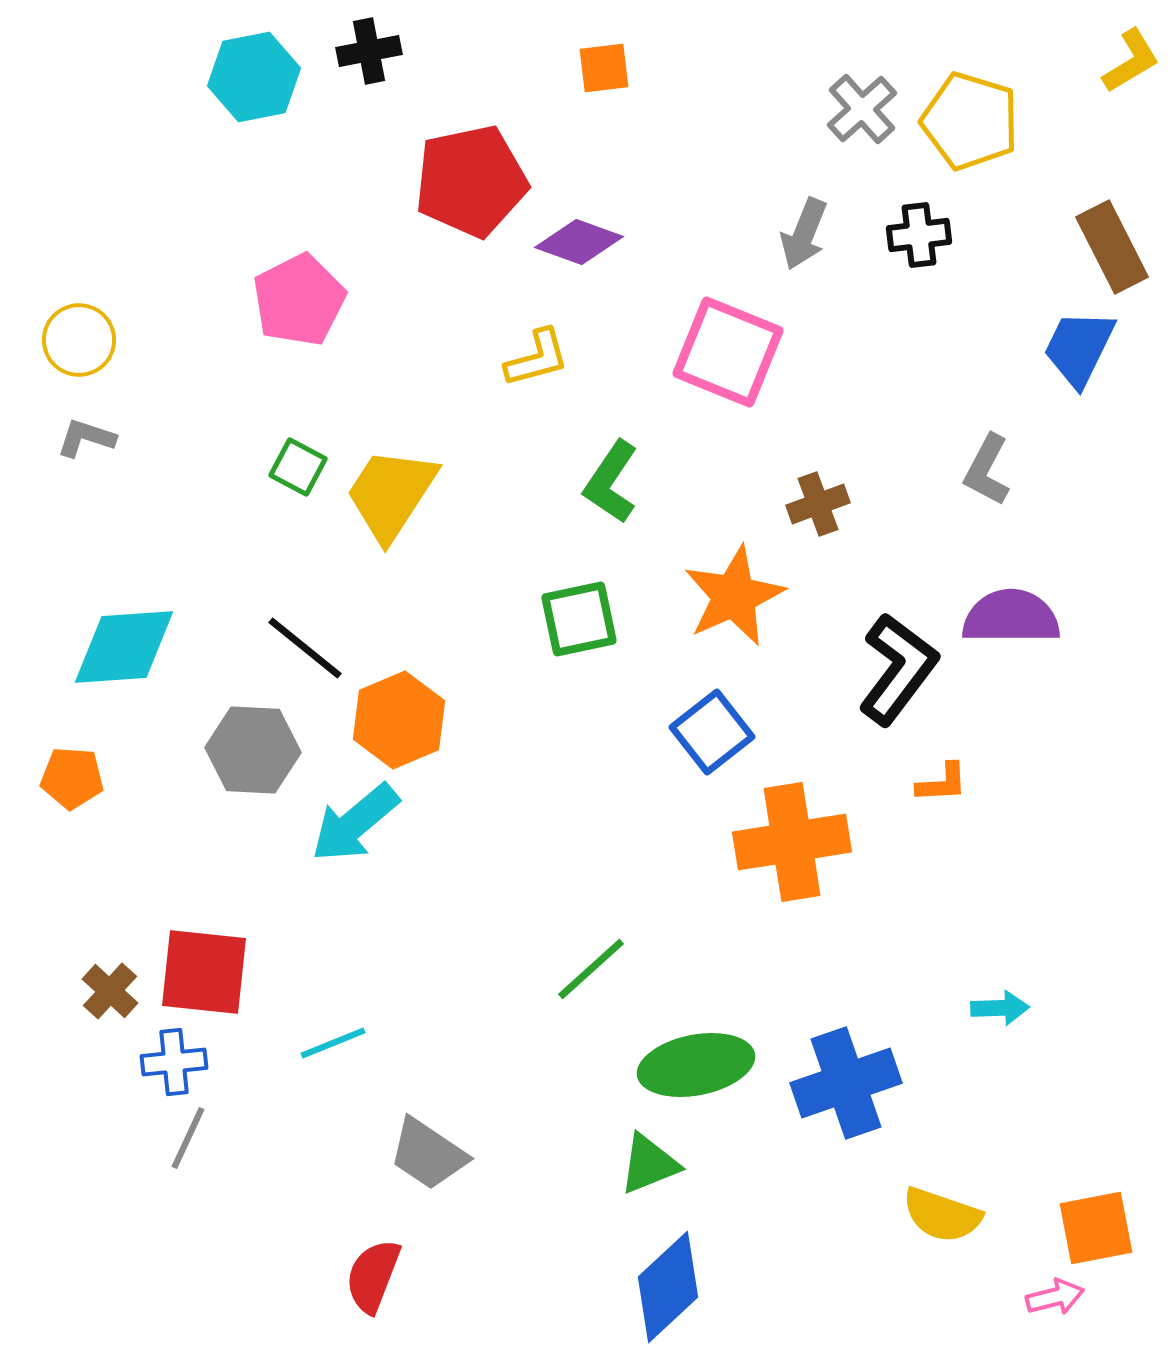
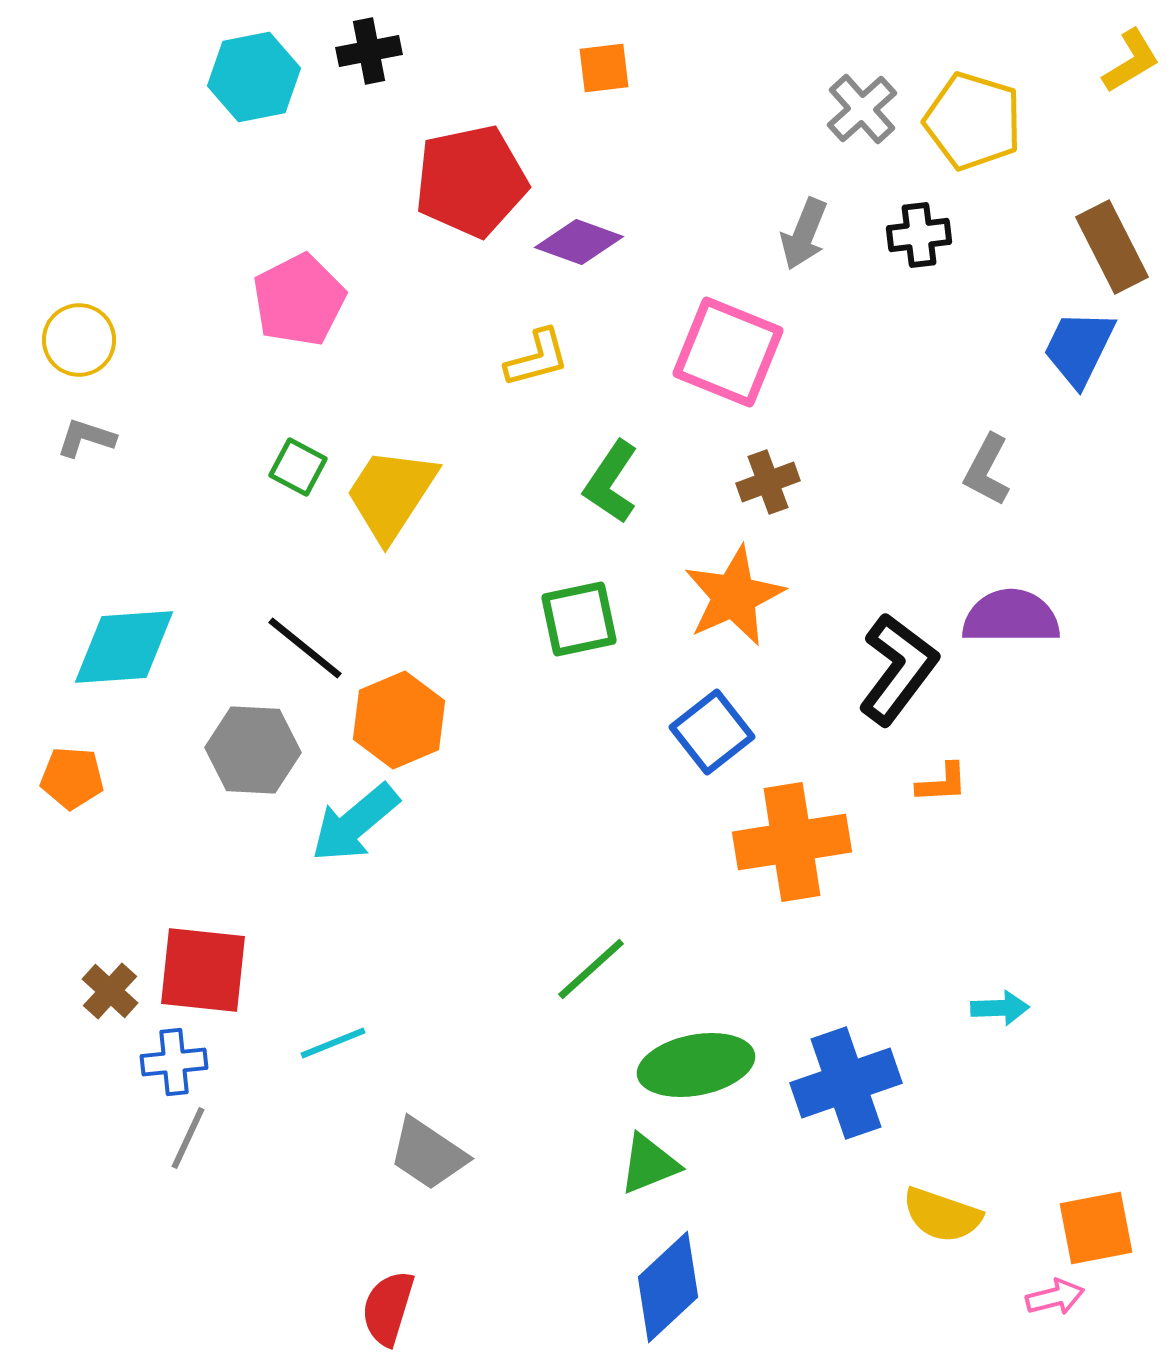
yellow pentagon at (970, 121): moved 3 px right
brown cross at (818, 504): moved 50 px left, 22 px up
red square at (204, 972): moved 1 px left, 2 px up
red semicircle at (373, 1276): moved 15 px right, 32 px down; rotated 4 degrees counterclockwise
